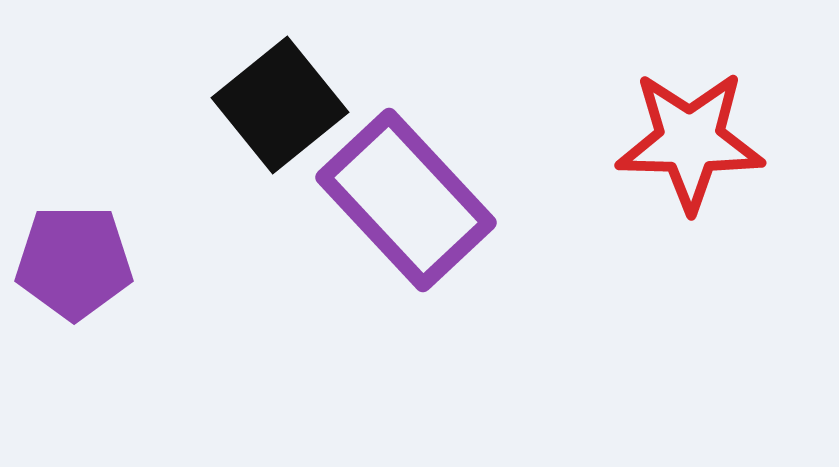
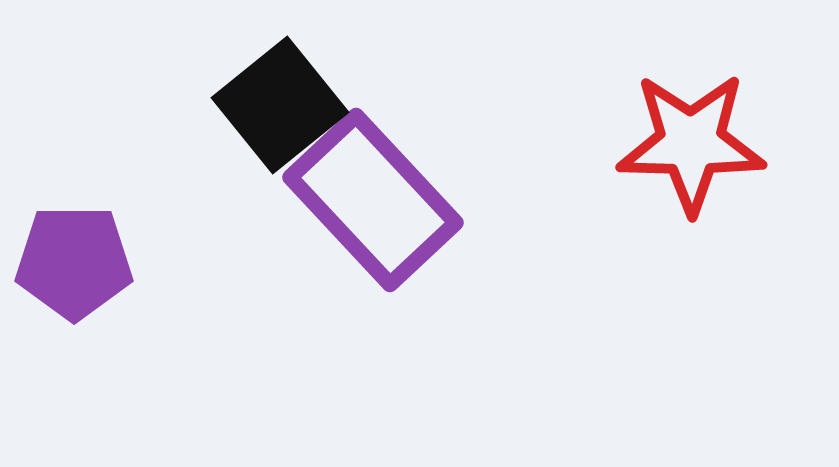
red star: moved 1 px right, 2 px down
purple rectangle: moved 33 px left
